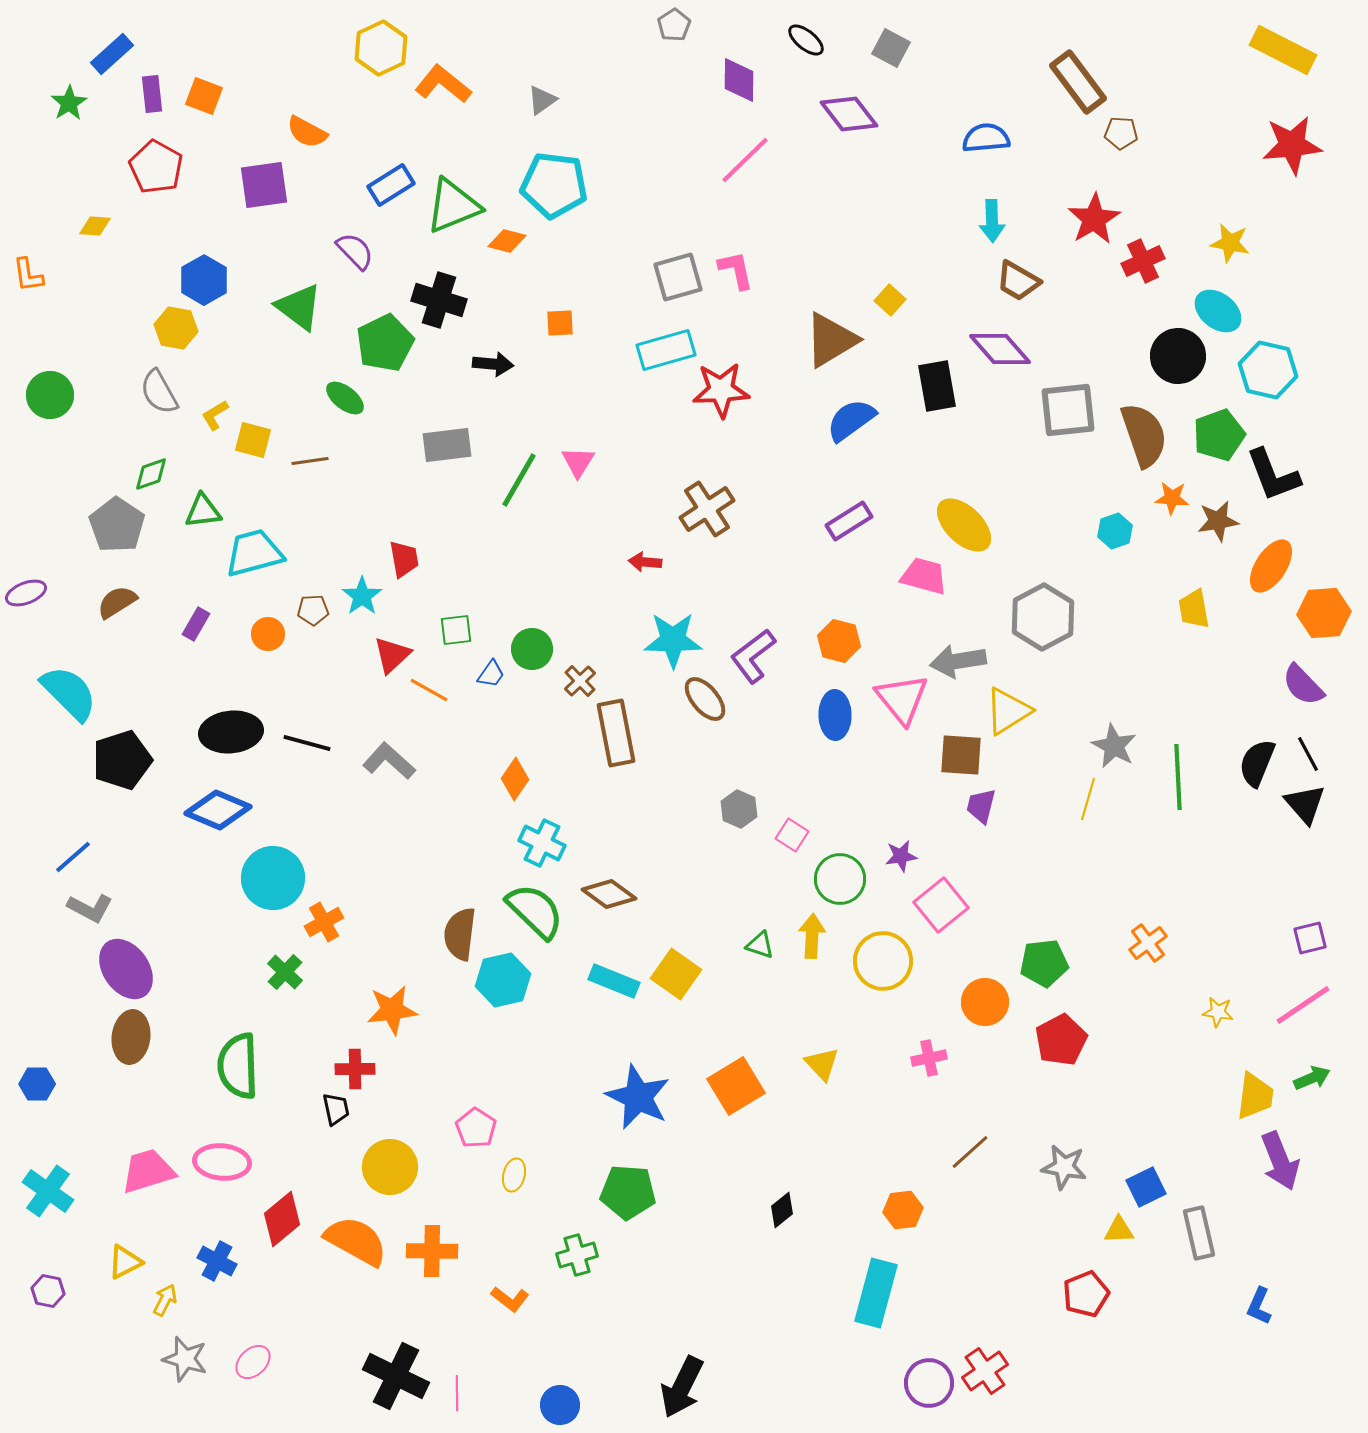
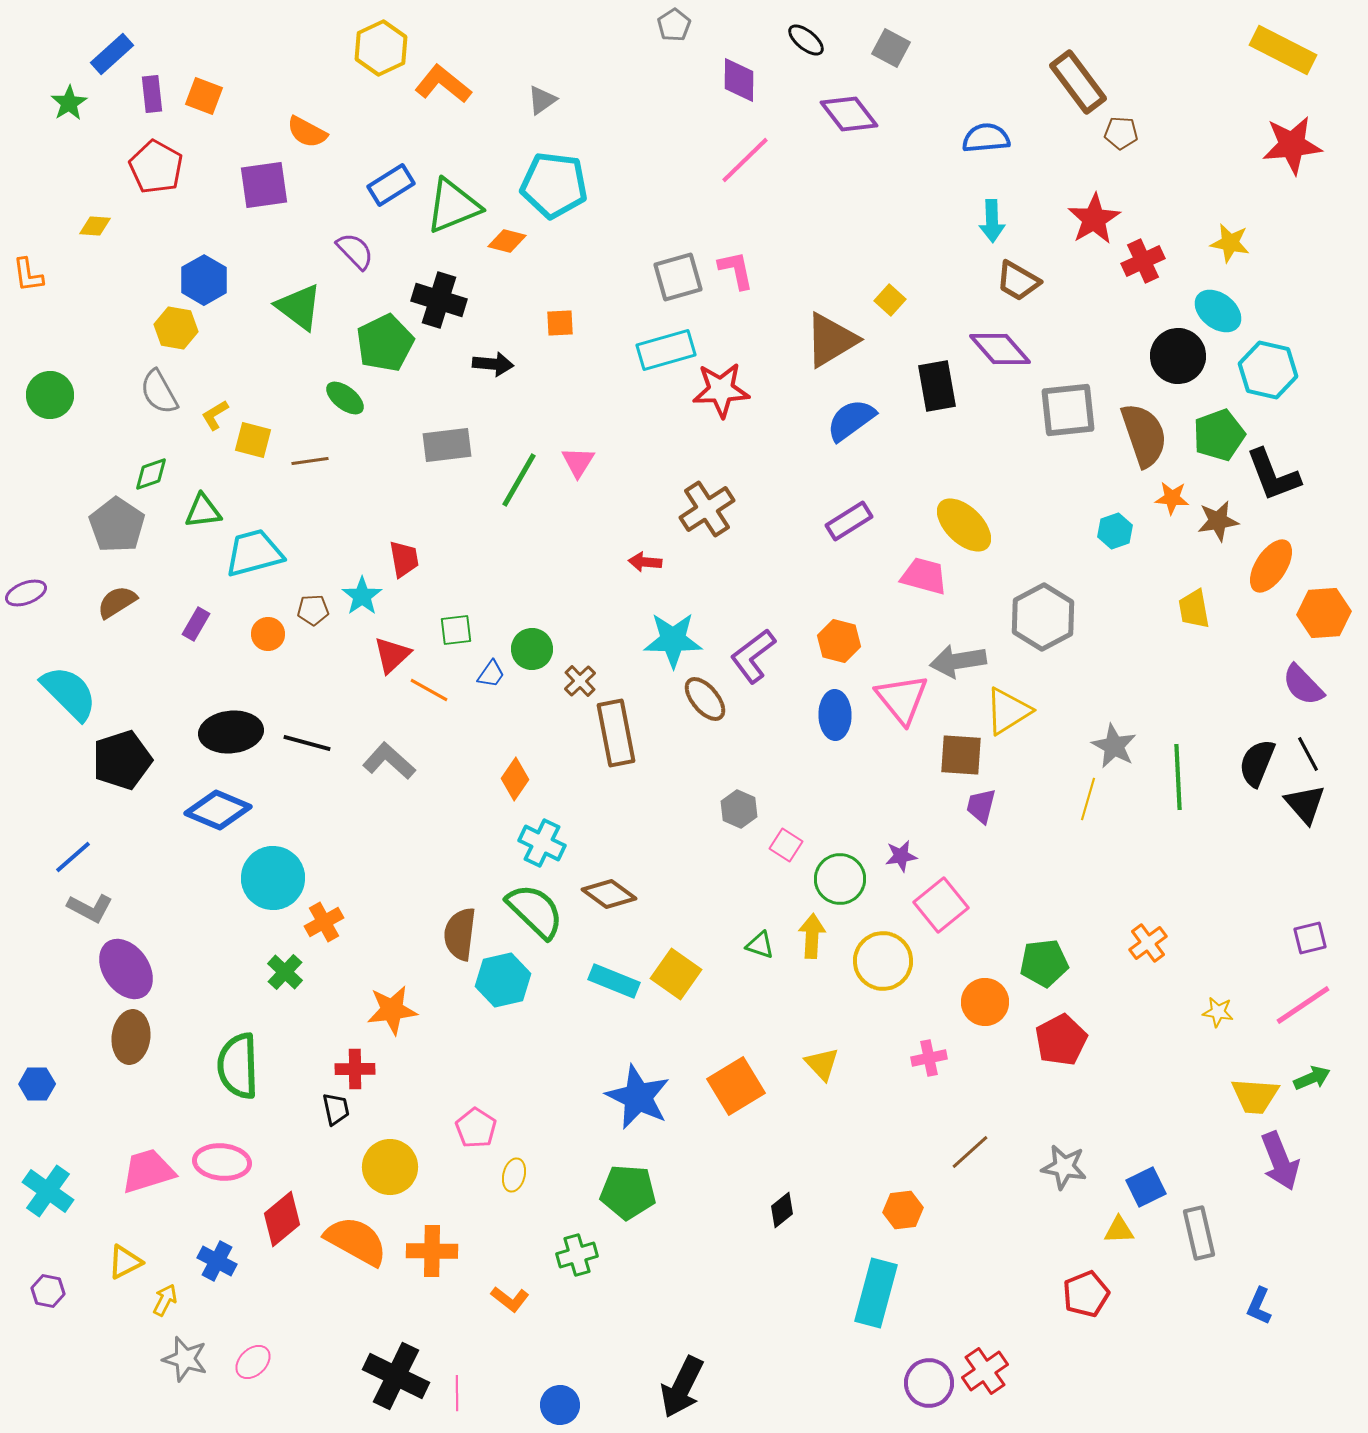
pink square at (792, 835): moved 6 px left, 10 px down
yellow trapezoid at (1255, 1096): rotated 87 degrees clockwise
